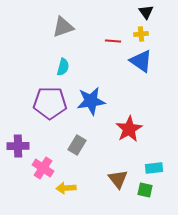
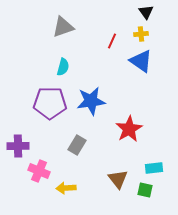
red line: moved 1 px left; rotated 70 degrees counterclockwise
pink cross: moved 4 px left, 3 px down; rotated 10 degrees counterclockwise
